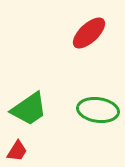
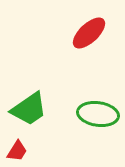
green ellipse: moved 4 px down
